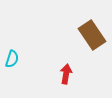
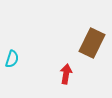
brown rectangle: moved 8 px down; rotated 60 degrees clockwise
